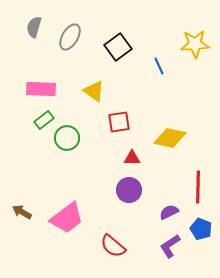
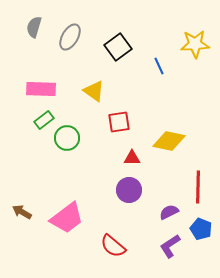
yellow diamond: moved 1 px left, 3 px down
